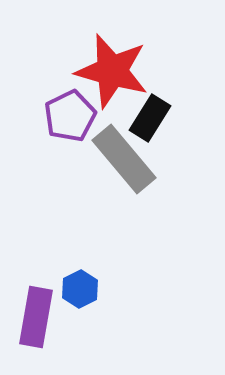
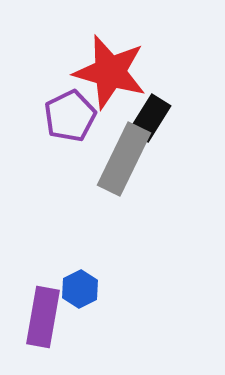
red star: moved 2 px left, 1 px down
gray rectangle: rotated 66 degrees clockwise
purple rectangle: moved 7 px right
